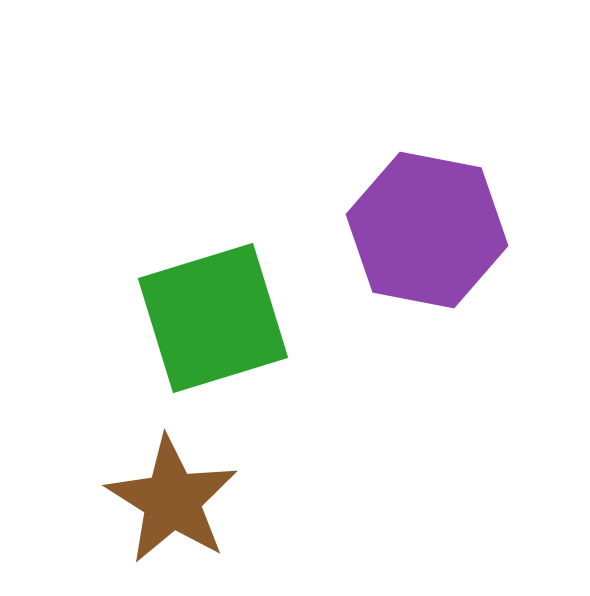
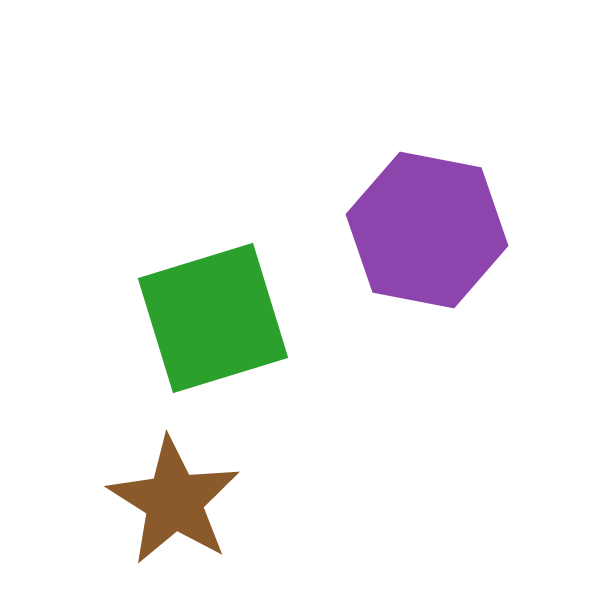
brown star: moved 2 px right, 1 px down
